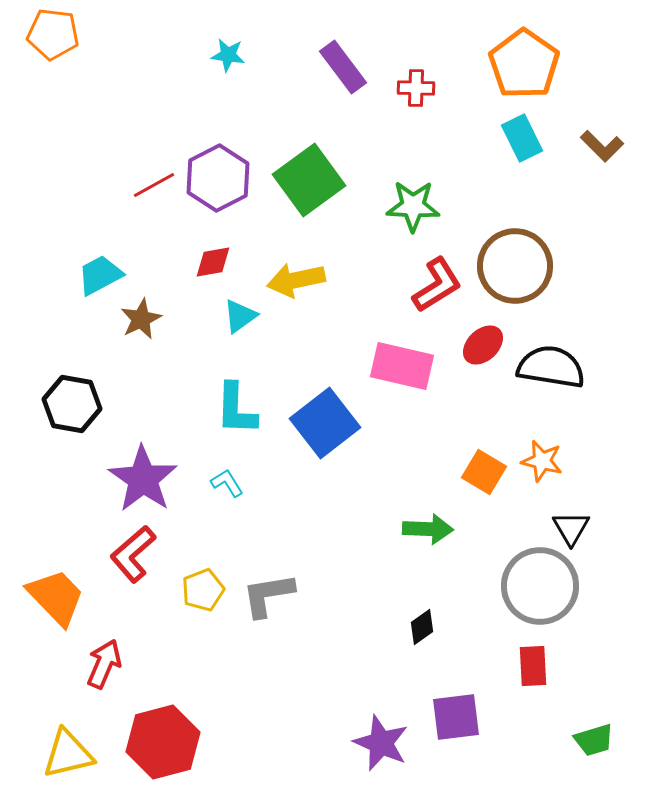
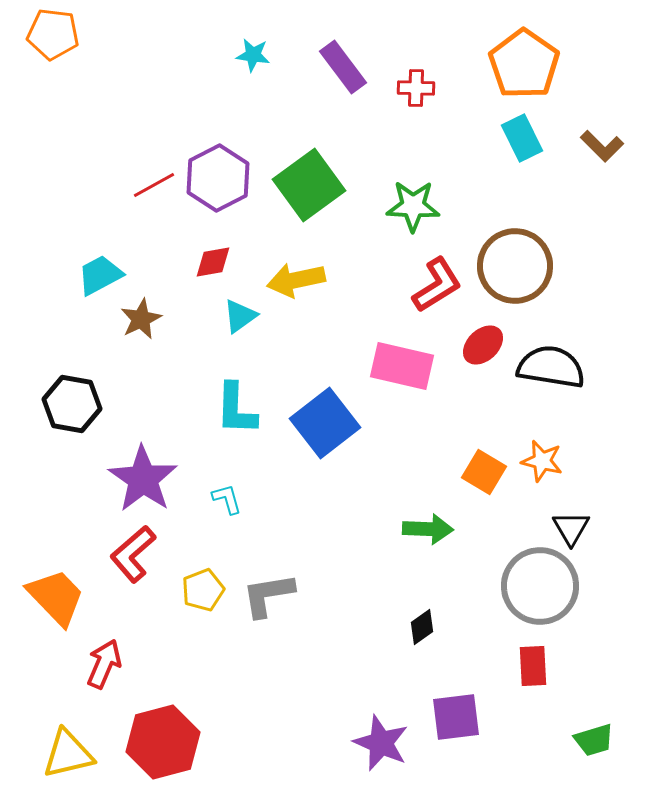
cyan star at (228, 55): moved 25 px right
green square at (309, 180): moved 5 px down
cyan L-shape at (227, 483): moved 16 px down; rotated 16 degrees clockwise
